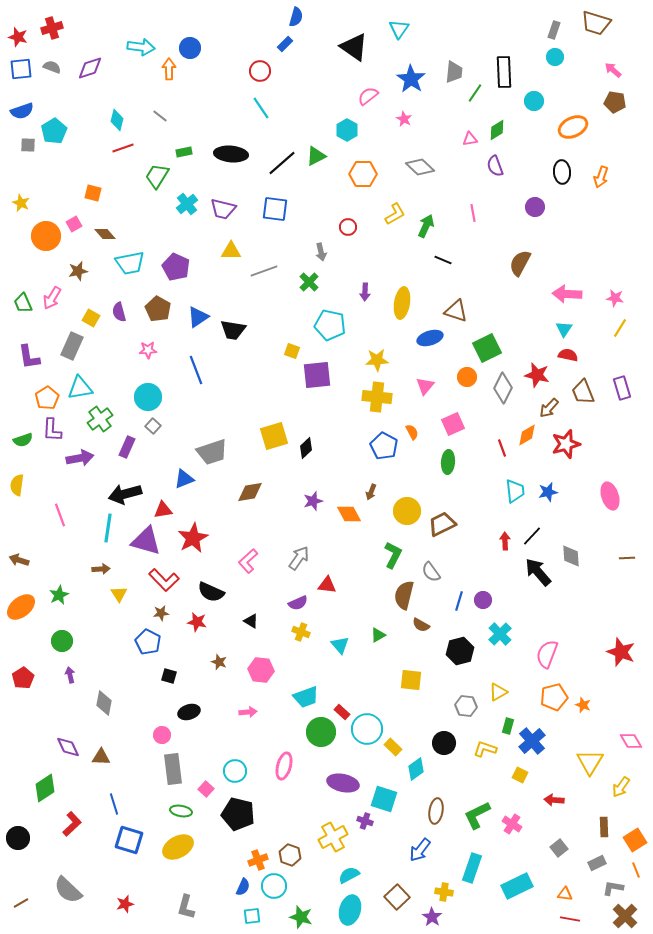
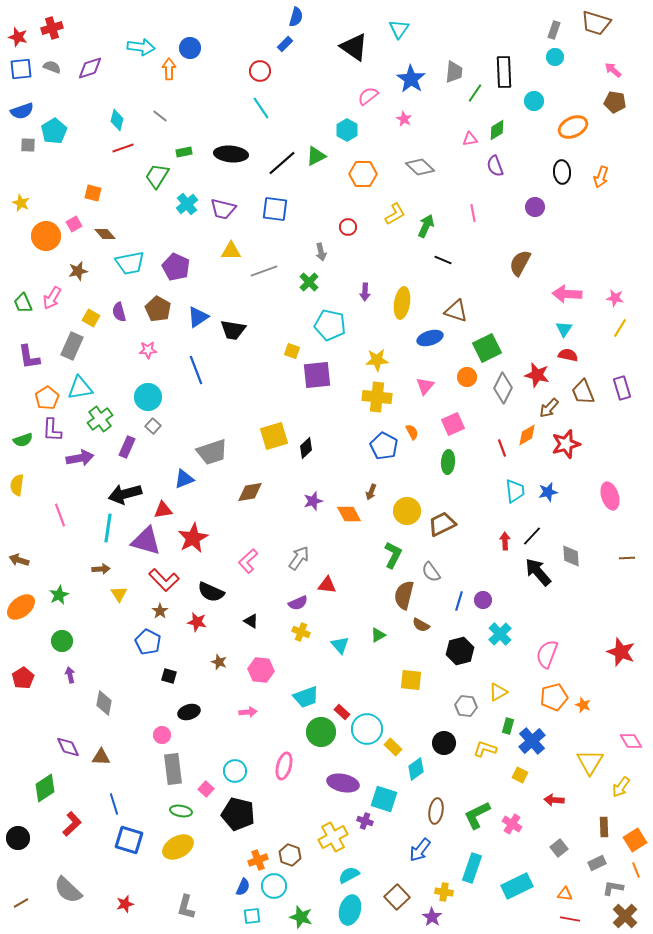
brown star at (161, 613): moved 1 px left, 2 px up; rotated 28 degrees counterclockwise
